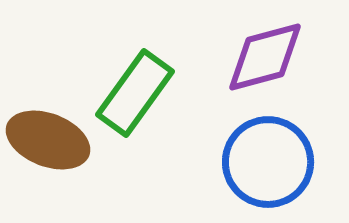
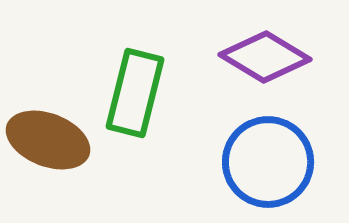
purple diamond: rotated 46 degrees clockwise
green rectangle: rotated 22 degrees counterclockwise
